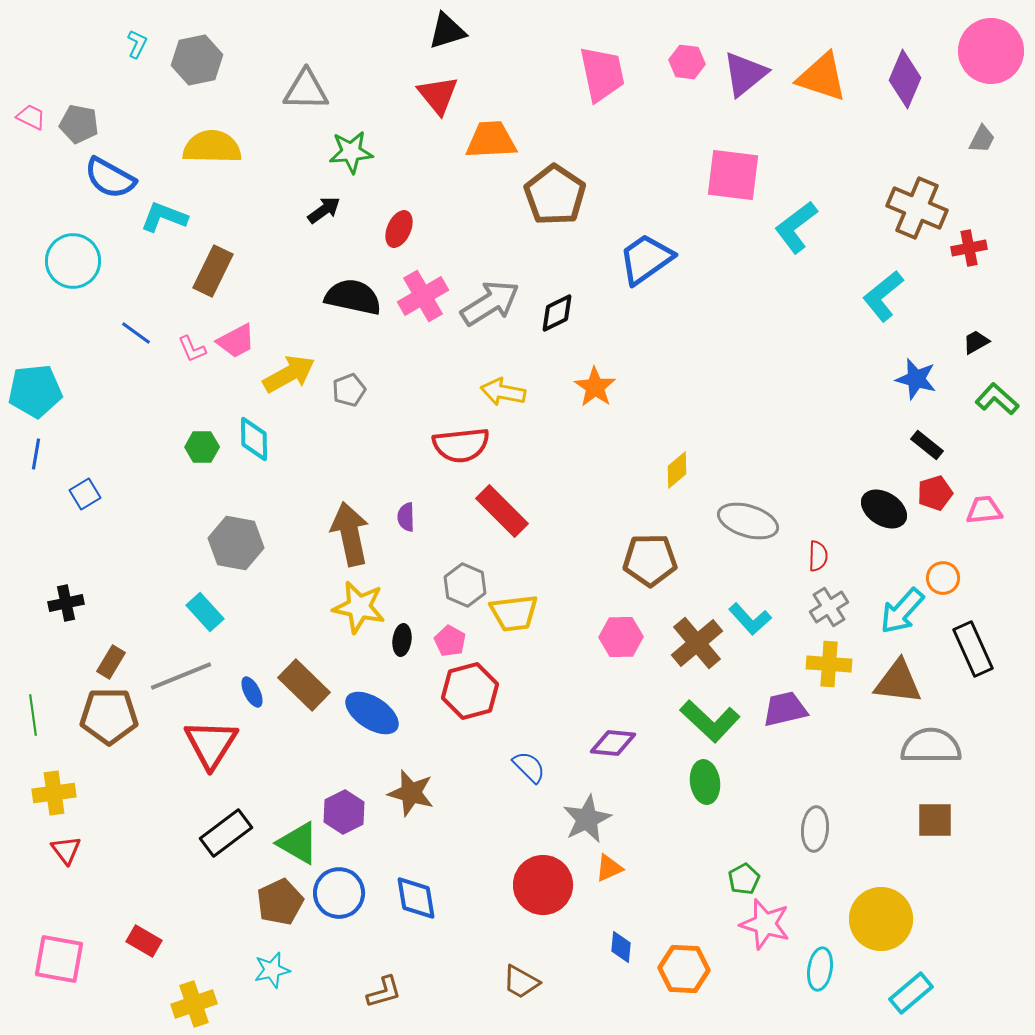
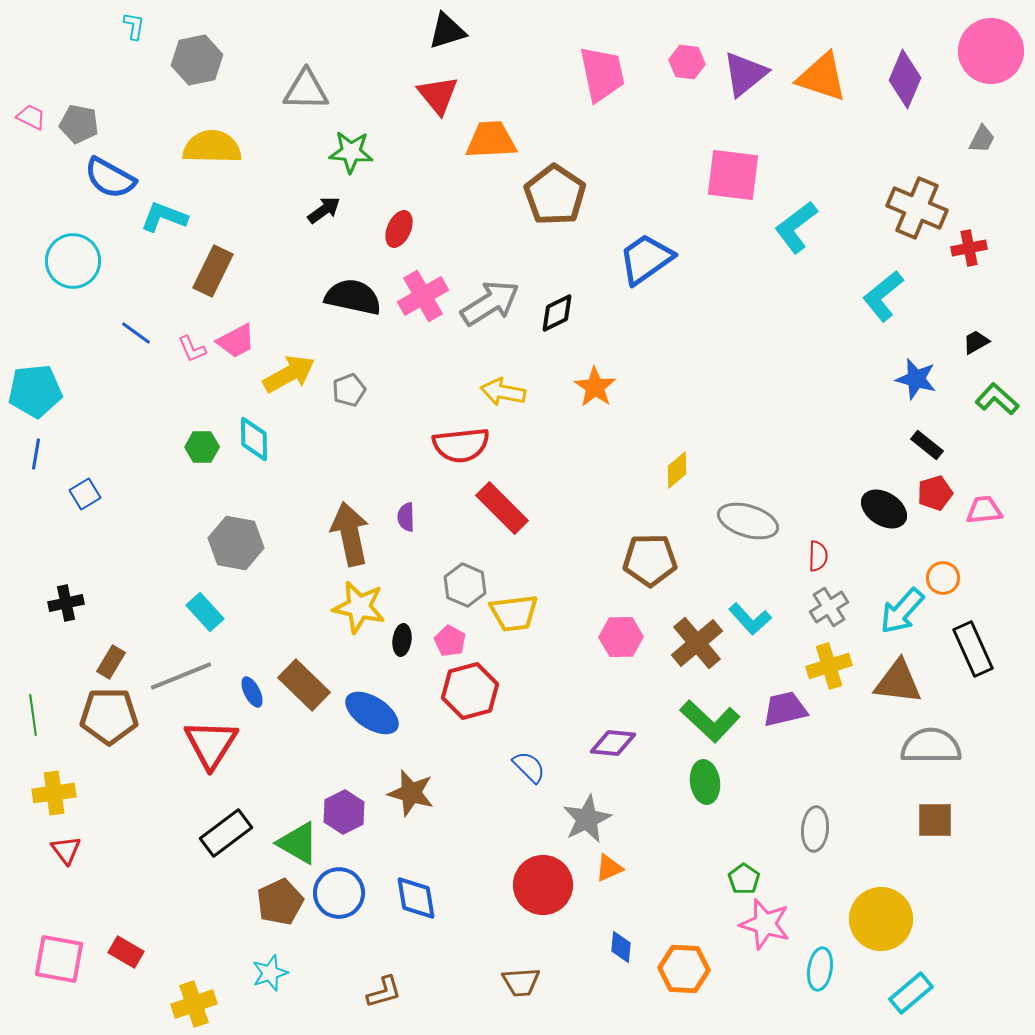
cyan L-shape at (137, 44): moved 3 px left, 18 px up; rotated 16 degrees counterclockwise
green star at (351, 152): rotated 9 degrees clockwise
red rectangle at (502, 511): moved 3 px up
yellow cross at (829, 664): moved 2 px down; rotated 21 degrees counterclockwise
green pentagon at (744, 879): rotated 8 degrees counterclockwise
red rectangle at (144, 941): moved 18 px left, 11 px down
cyan star at (272, 970): moved 2 px left, 3 px down; rotated 6 degrees counterclockwise
brown trapezoid at (521, 982): rotated 33 degrees counterclockwise
